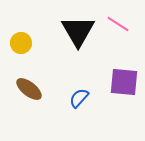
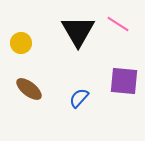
purple square: moved 1 px up
